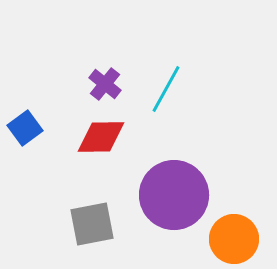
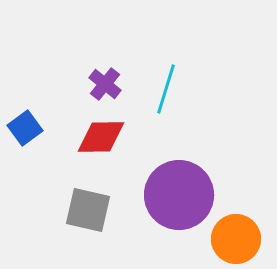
cyan line: rotated 12 degrees counterclockwise
purple circle: moved 5 px right
gray square: moved 4 px left, 14 px up; rotated 24 degrees clockwise
orange circle: moved 2 px right
